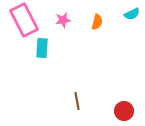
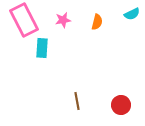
red circle: moved 3 px left, 6 px up
